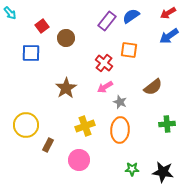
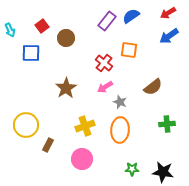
cyan arrow: moved 17 px down; rotated 16 degrees clockwise
pink circle: moved 3 px right, 1 px up
